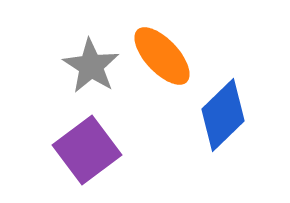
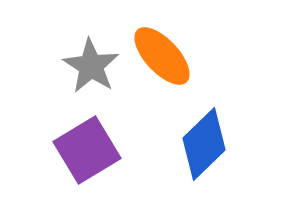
blue diamond: moved 19 px left, 29 px down
purple square: rotated 6 degrees clockwise
